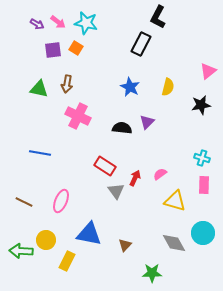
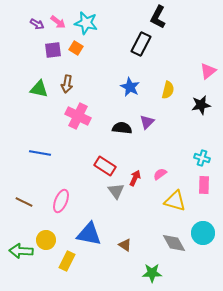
yellow semicircle: moved 3 px down
brown triangle: rotated 40 degrees counterclockwise
